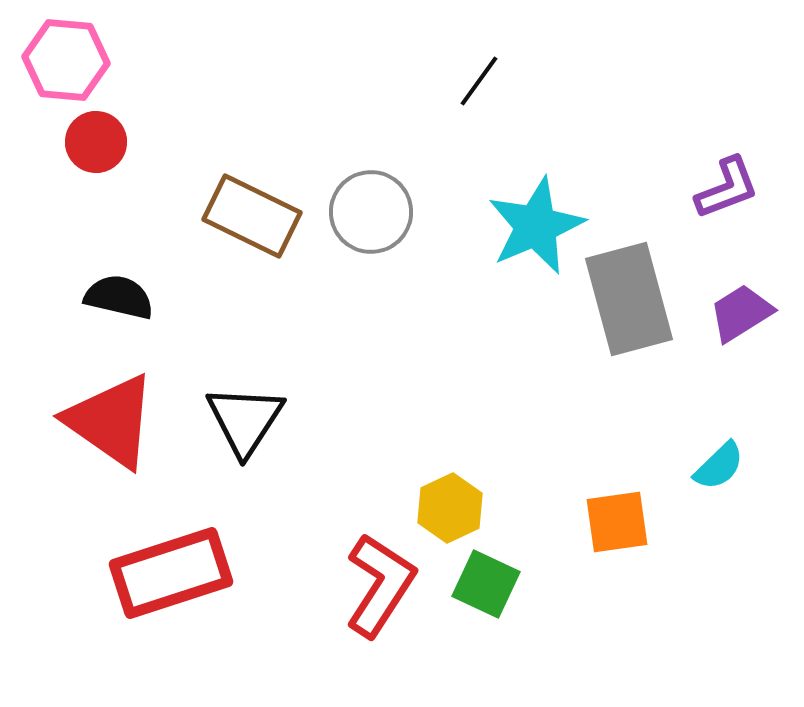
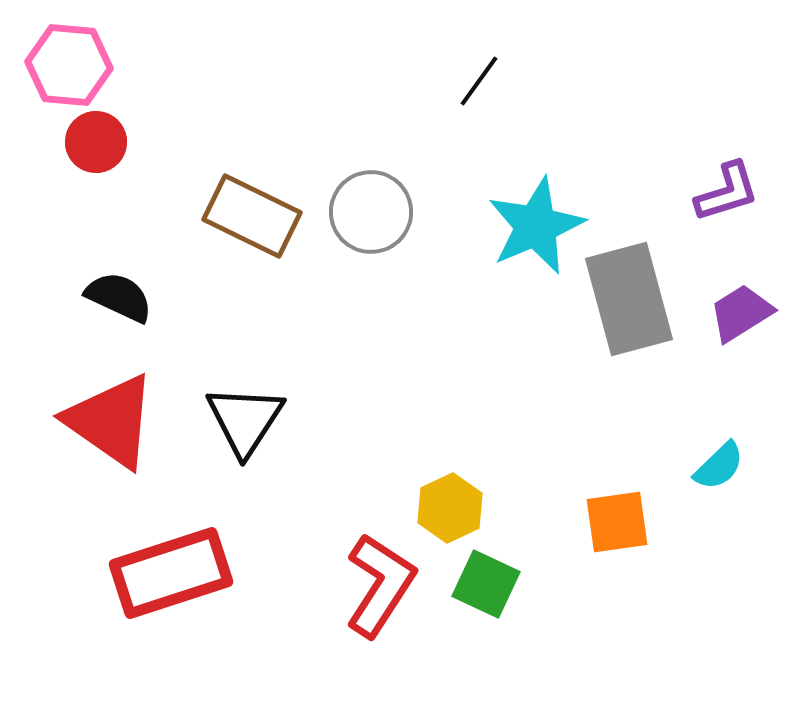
pink hexagon: moved 3 px right, 5 px down
purple L-shape: moved 4 px down; rotated 4 degrees clockwise
black semicircle: rotated 12 degrees clockwise
